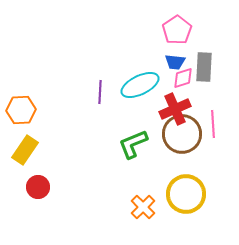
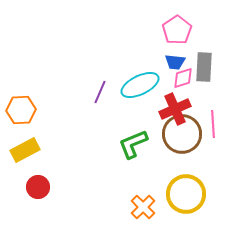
purple line: rotated 20 degrees clockwise
yellow rectangle: rotated 28 degrees clockwise
